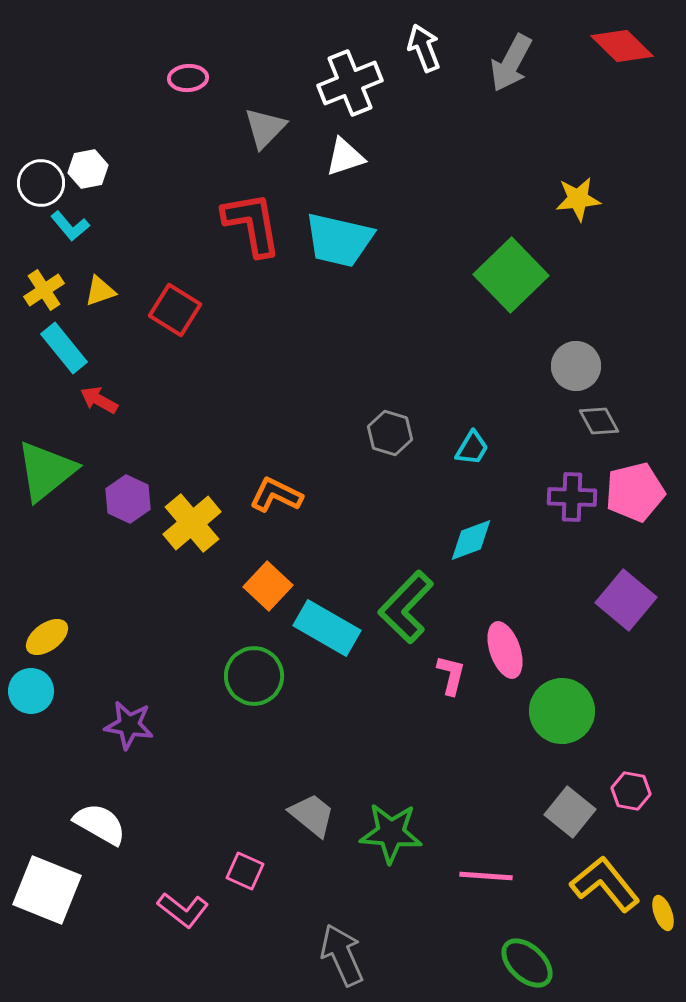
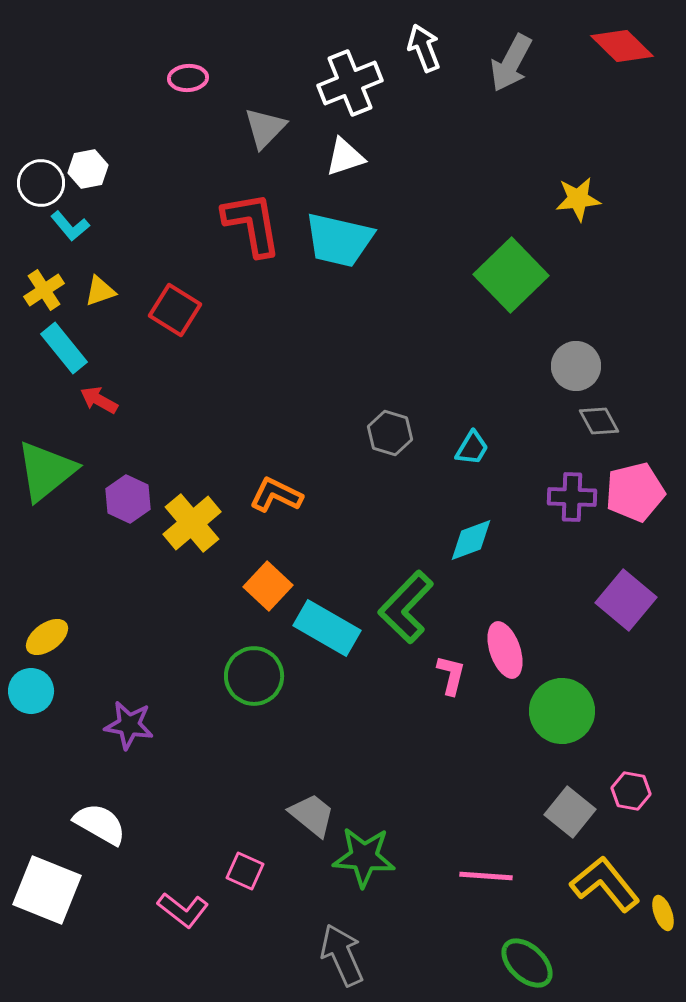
green star at (391, 833): moved 27 px left, 24 px down
